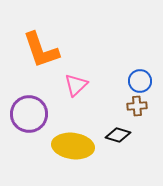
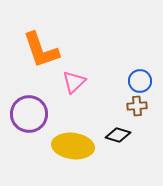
pink triangle: moved 2 px left, 3 px up
